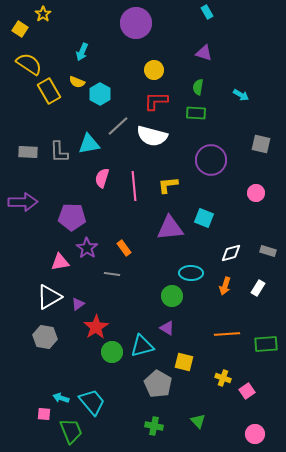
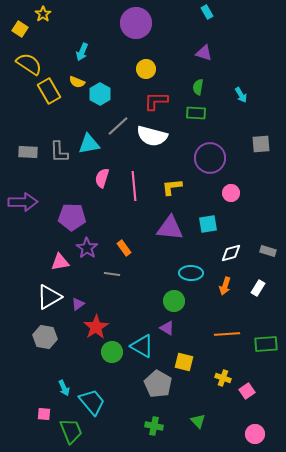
yellow circle at (154, 70): moved 8 px left, 1 px up
cyan arrow at (241, 95): rotated 28 degrees clockwise
gray square at (261, 144): rotated 18 degrees counterclockwise
purple circle at (211, 160): moved 1 px left, 2 px up
yellow L-shape at (168, 185): moved 4 px right, 2 px down
pink circle at (256, 193): moved 25 px left
cyan square at (204, 218): moved 4 px right, 6 px down; rotated 30 degrees counterclockwise
purple triangle at (170, 228): rotated 12 degrees clockwise
green circle at (172, 296): moved 2 px right, 5 px down
cyan triangle at (142, 346): rotated 45 degrees clockwise
cyan arrow at (61, 398): moved 3 px right, 10 px up; rotated 133 degrees counterclockwise
